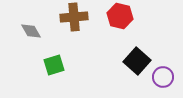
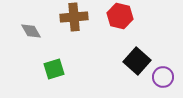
green square: moved 4 px down
